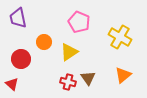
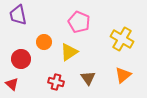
purple trapezoid: moved 3 px up
yellow cross: moved 2 px right, 2 px down
red cross: moved 12 px left
